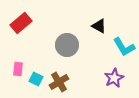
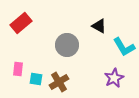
cyan square: rotated 16 degrees counterclockwise
